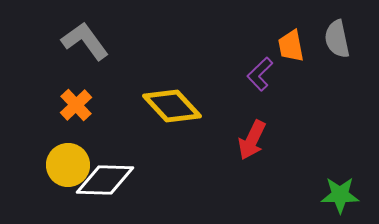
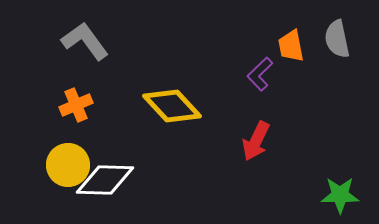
orange cross: rotated 20 degrees clockwise
red arrow: moved 4 px right, 1 px down
